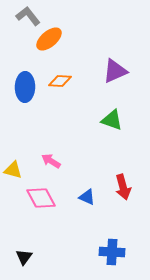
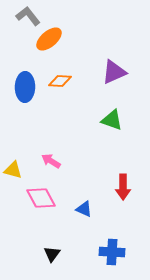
purple triangle: moved 1 px left, 1 px down
red arrow: rotated 15 degrees clockwise
blue triangle: moved 3 px left, 12 px down
black triangle: moved 28 px right, 3 px up
